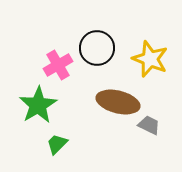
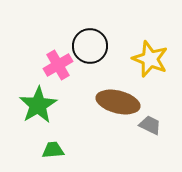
black circle: moved 7 px left, 2 px up
gray trapezoid: moved 1 px right
green trapezoid: moved 4 px left, 6 px down; rotated 40 degrees clockwise
